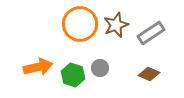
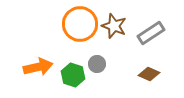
brown star: moved 2 px left, 1 px down; rotated 30 degrees counterclockwise
gray circle: moved 3 px left, 4 px up
